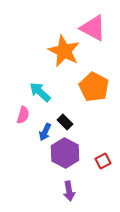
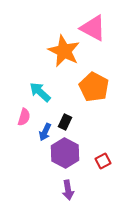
pink semicircle: moved 1 px right, 2 px down
black rectangle: rotated 70 degrees clockwise
purple arrow: moved 1 px left, 1 px up
